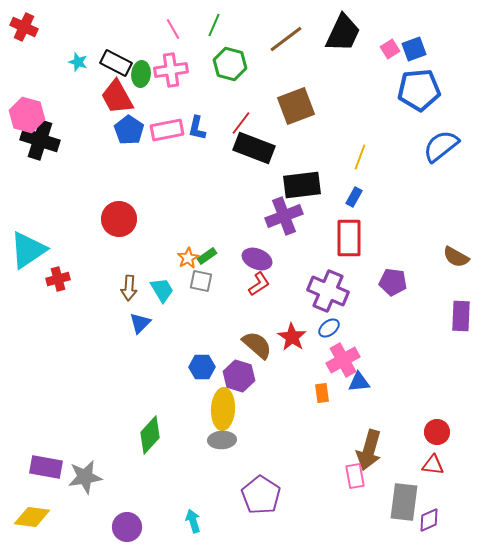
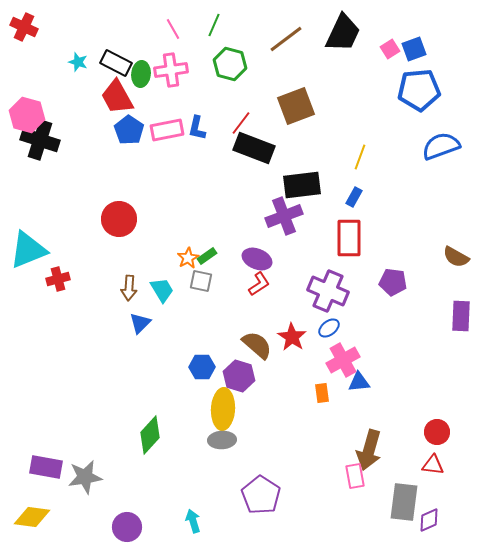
blue semicircle at (441, 146): rotated 18 degrees clockwise
cyan triangle at (28, 250): rotated 12 degrees clockwise
